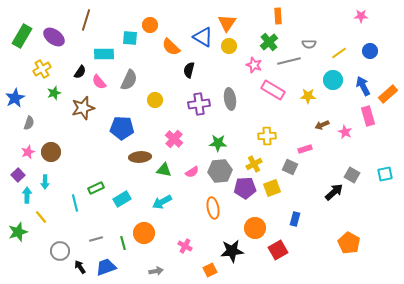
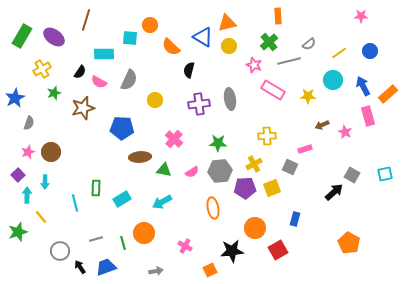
orange triangle at (227, 23): rotated 42 degrees clockwise
gray semicircle at (309, 44): rotated 40 degrees counterclockwise
pink semicircle at (99, 82): rotated 21 degrees counterclockwise
green rectangle at (96, 188): rotated 63 degrees counterclockwise
